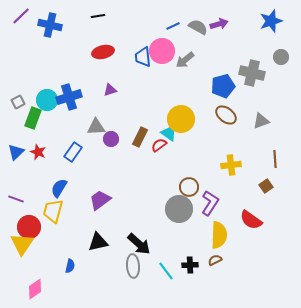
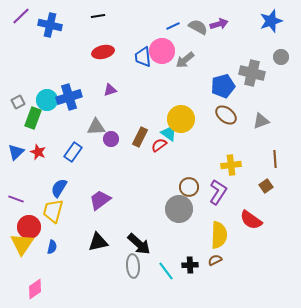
purple L-shape at (210, 203): moved 8 px right, 11 px up
blue semicircle at (70, 266): moved 18 px left, 19 px up
